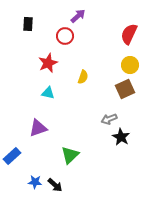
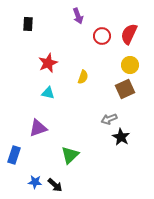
purple arrow: rotated 112 degrees clockwise
red circle: moved 37 px right
blue rectangle: moved 2 px right, 1 px up; rotated 30 degrees counterclockwise
